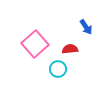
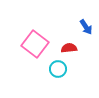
pink square: rotated 12 degrees counterclockwise
red semicircle: moved 1 px left, 1 px up
